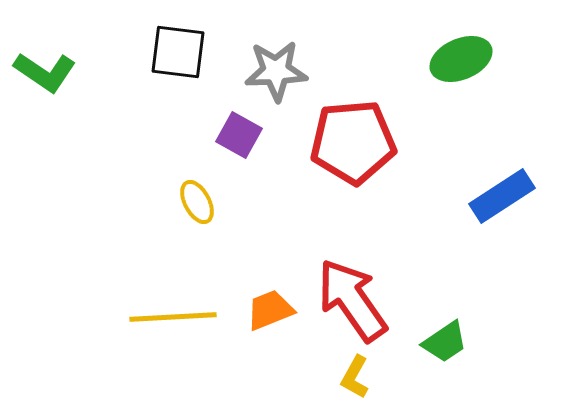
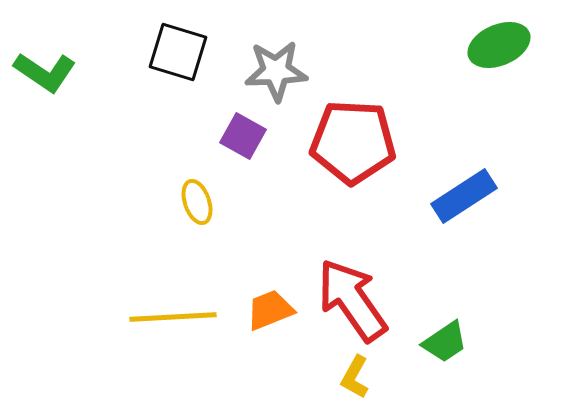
black square: rotated 10 degrees clockwise
green ellipse: moved 38 px right, 14 px up
purple square: moved 4 px right, 1 px down
red pentagon: rotated 8 degrees clockwise
blue rectangle: moved 38 px left
yellow ellipse: rotated 9 degrees clockwise
